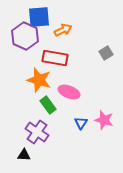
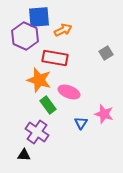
pink star: moved 6 px up
